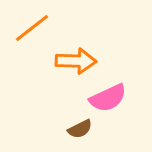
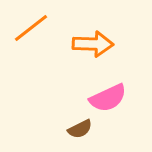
orange line: moved 1 px left
orange arrow: moved 17 px right, 17 px up
